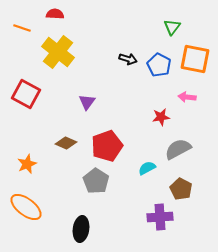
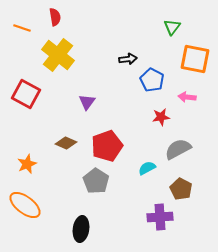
red semicircle: moved 3 px down; rotated 78 degrees clockwise
yellow cross: moved 3 px down
black arrow: rotated 24 degrees counterclockwise
blue pentagon: moved 7 px left, 15 px down
orange ellipse: moved 1 px left, 2 px up
